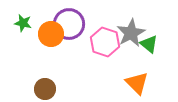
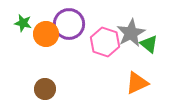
orange circle: moved 5 px left
orange triangle: rotated 50 degrees clockwise
